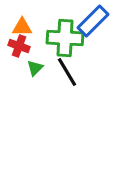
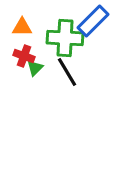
red cross: moved 5 px right, 10 px down
